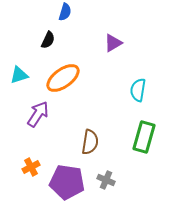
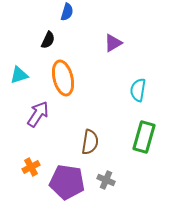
blue semicircle: moved 2 px right
orange ellipse: rotated 68 degrees counterclockwise
